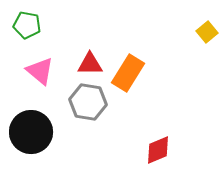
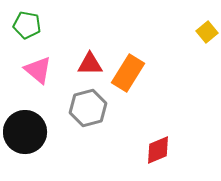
pink triangle: moved 2 px left, 1 px up
gray hexagon: moved 6 px down; rotated 24 degrees counterclockwise
black circle: moved 6 px left
